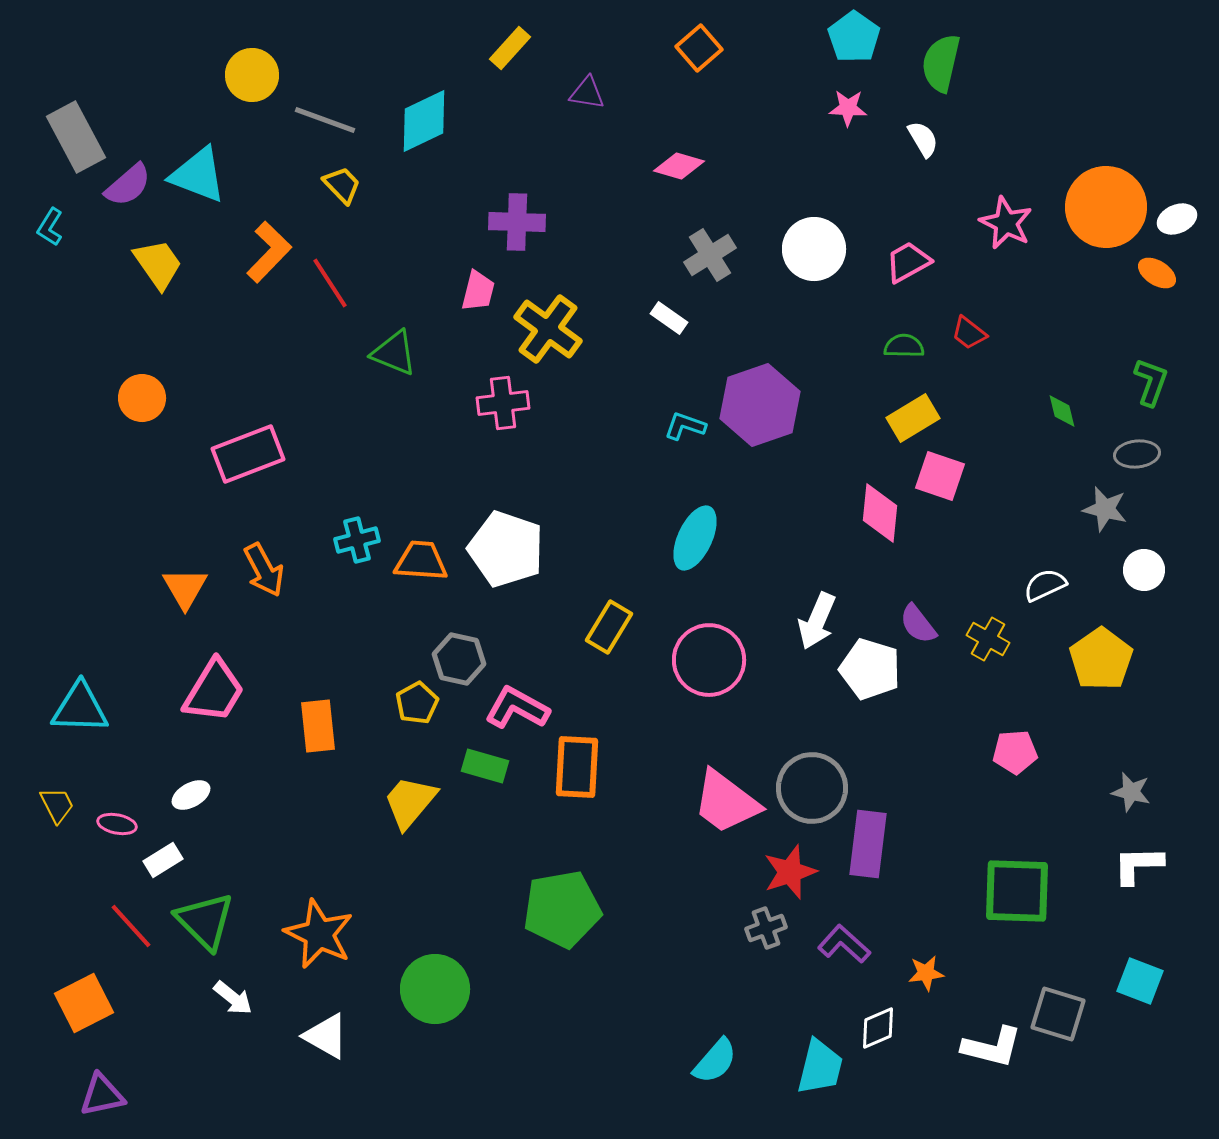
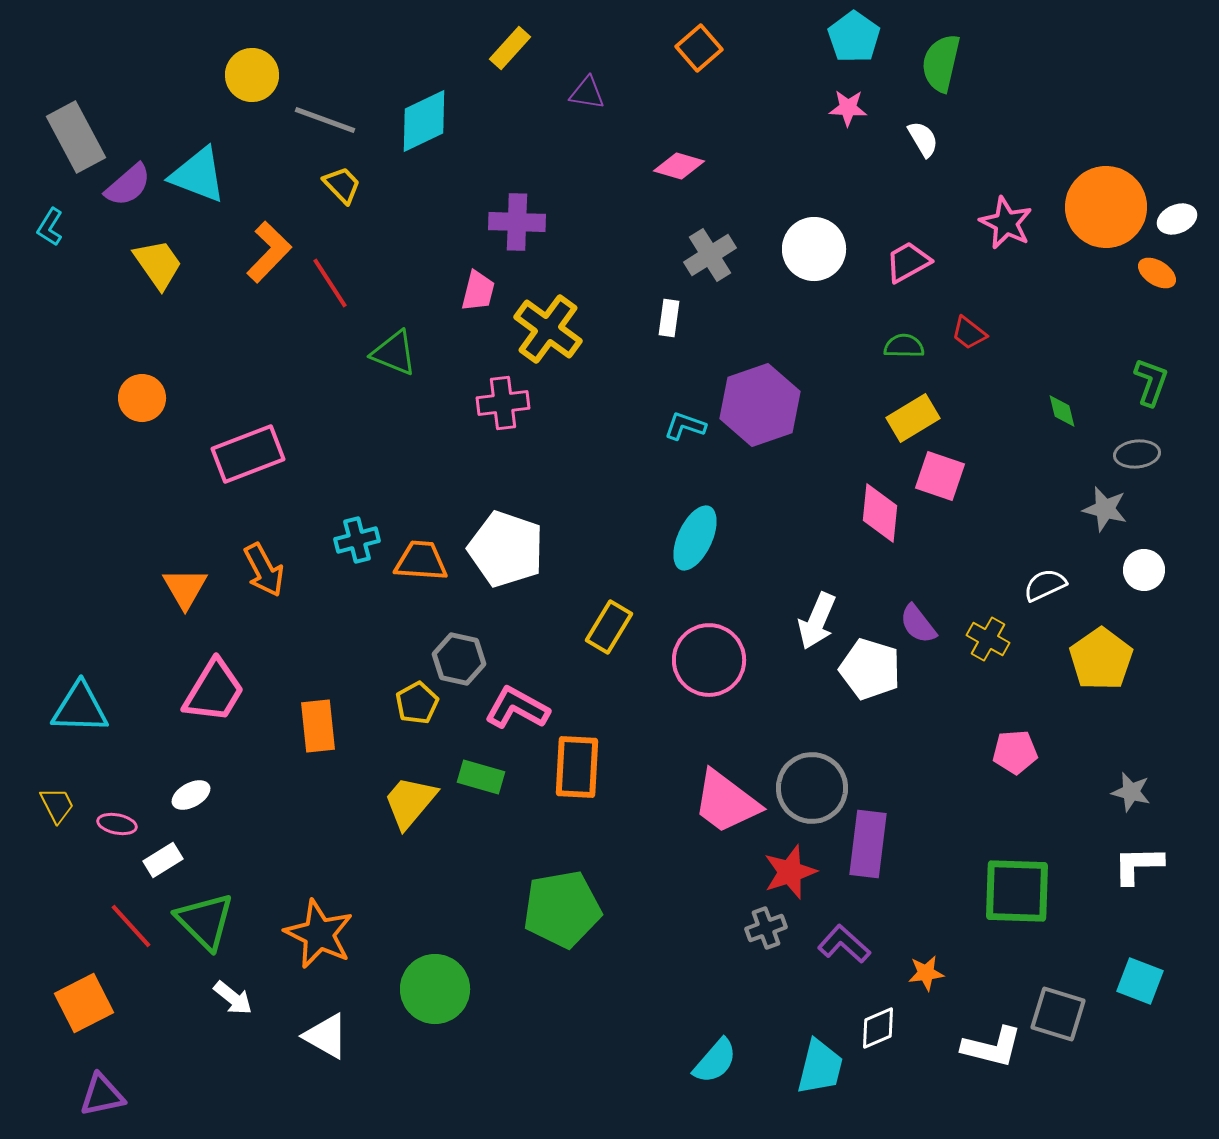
white rectangle at (669, 318): rotated 63 degrees clockwise
green rectangle at (485, 766): moved 4 px left, 11 px down
